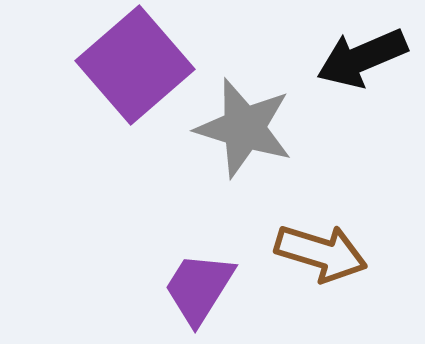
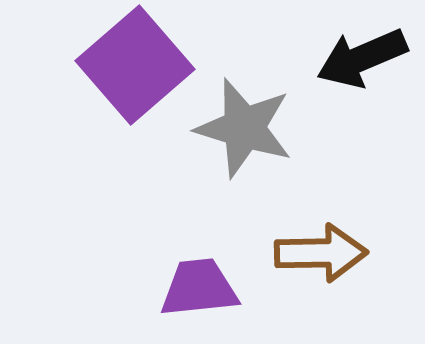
brown arrow: rotated 18 degrees counterclockwise
purple trapezoid: rotated 52 degrees clockwise
